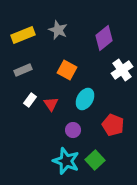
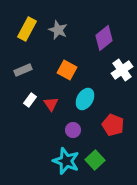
yellow rectangle: moved 4 px right, 6 px up; rotated 40 degrees counterclockwise
